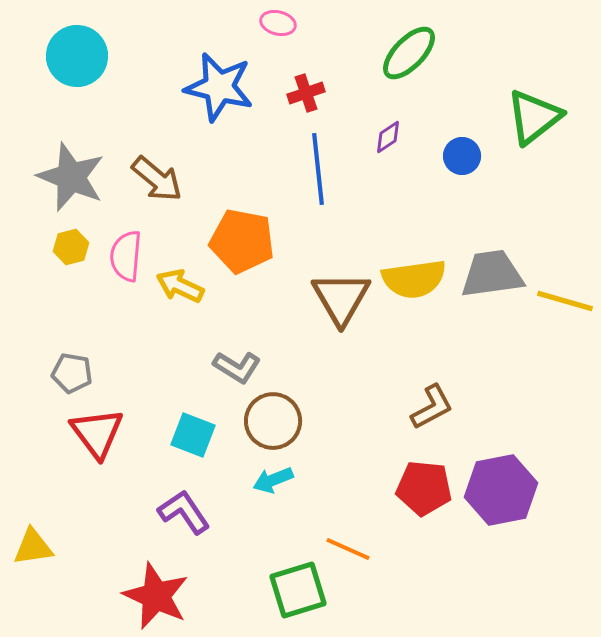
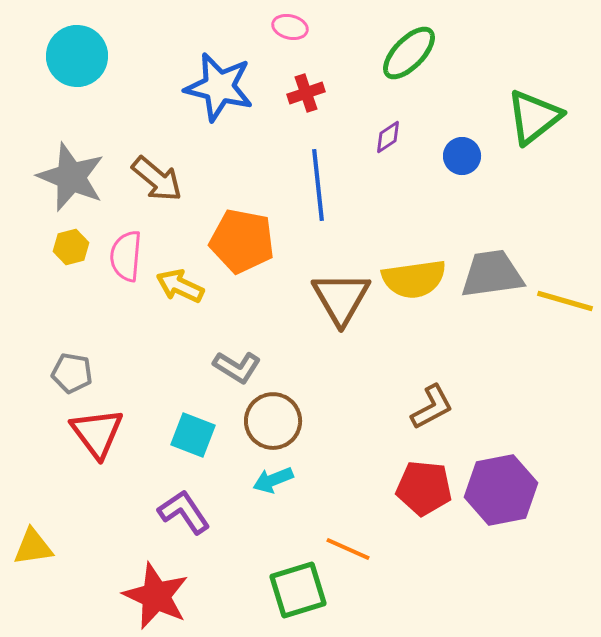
pink ellipse: moved 12 px right, 4 px down
blue line: moved 16 px down
